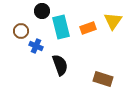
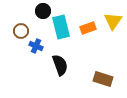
black circle: moved 1 px right
